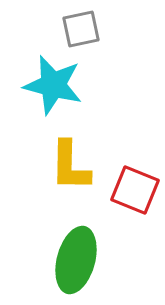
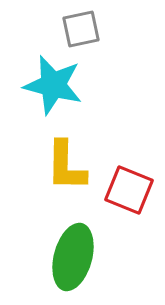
yellow L-shape: moved 4 px left
red square: moved 6 px left
green ellipse: moved 3 px left, 3 px up
